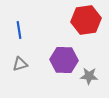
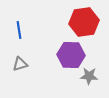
red hexagon: moved 2 px left, 2 px down
purple hexagon: moved 7 px right, 5 px up
